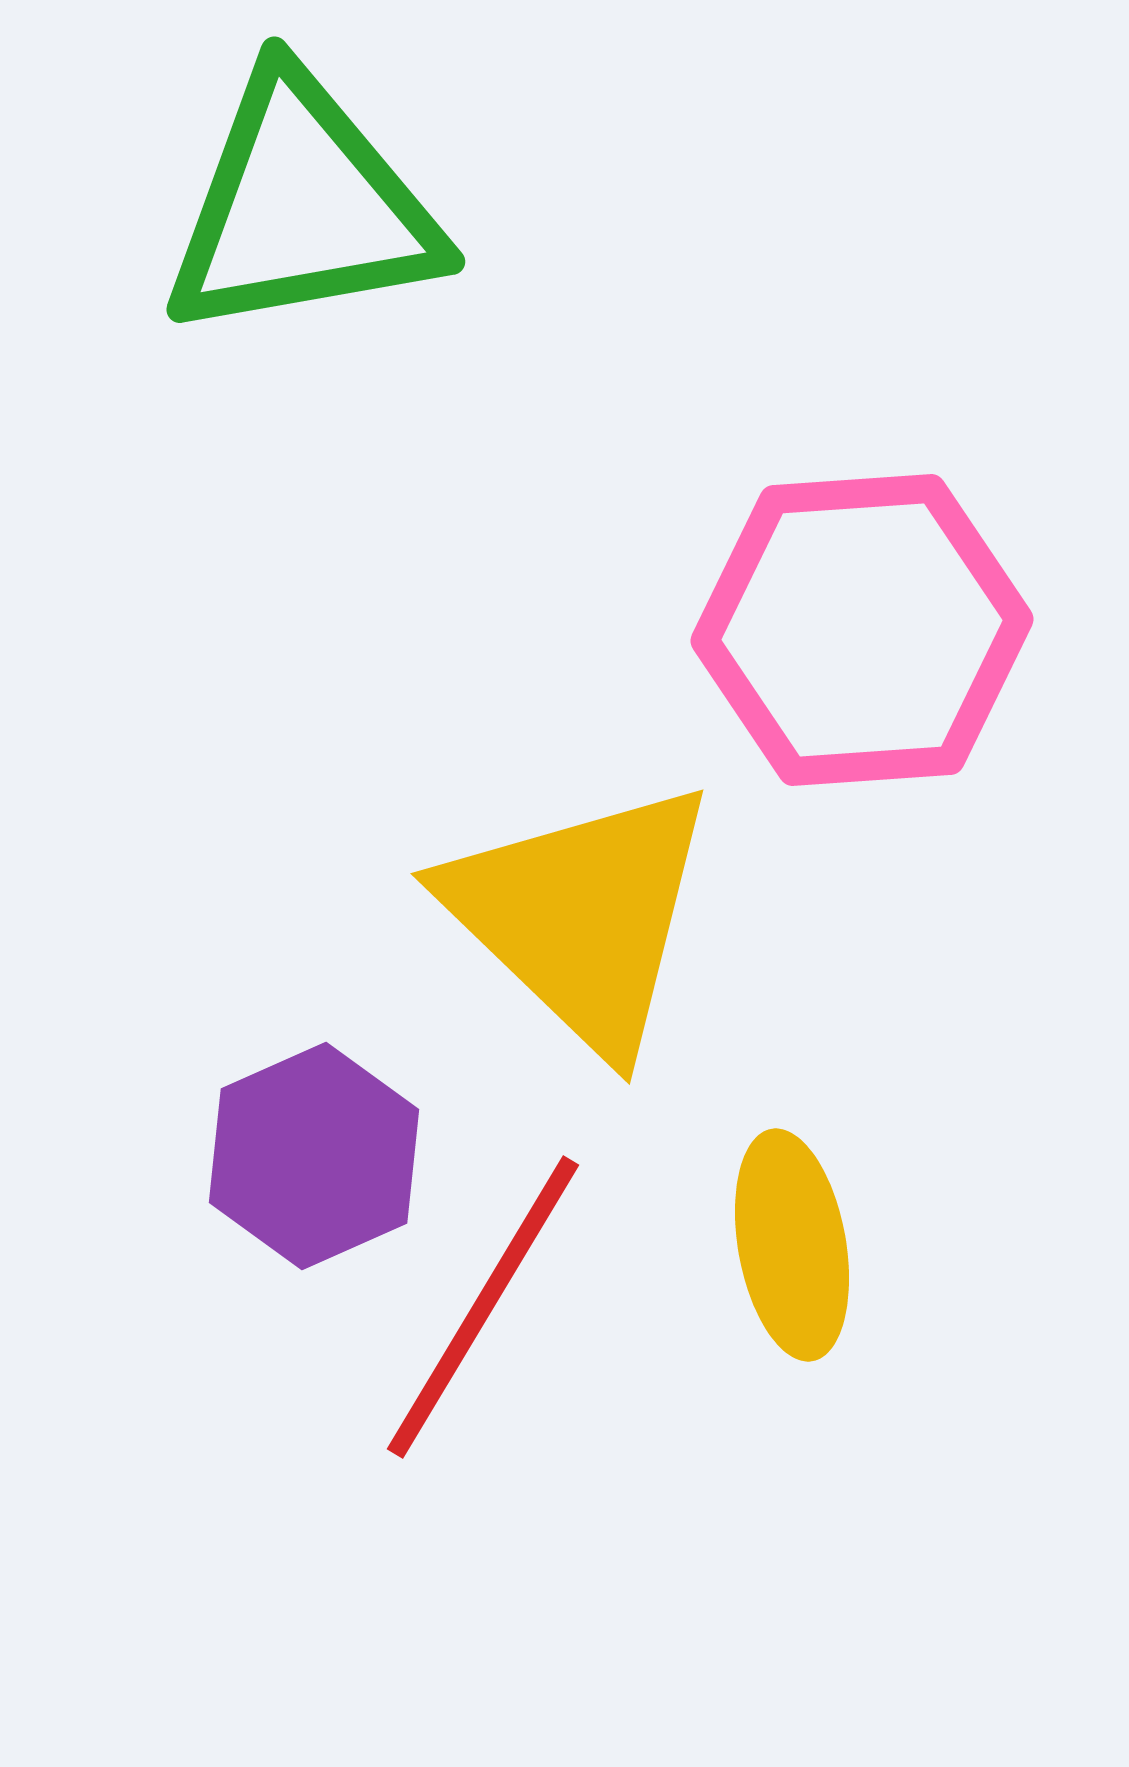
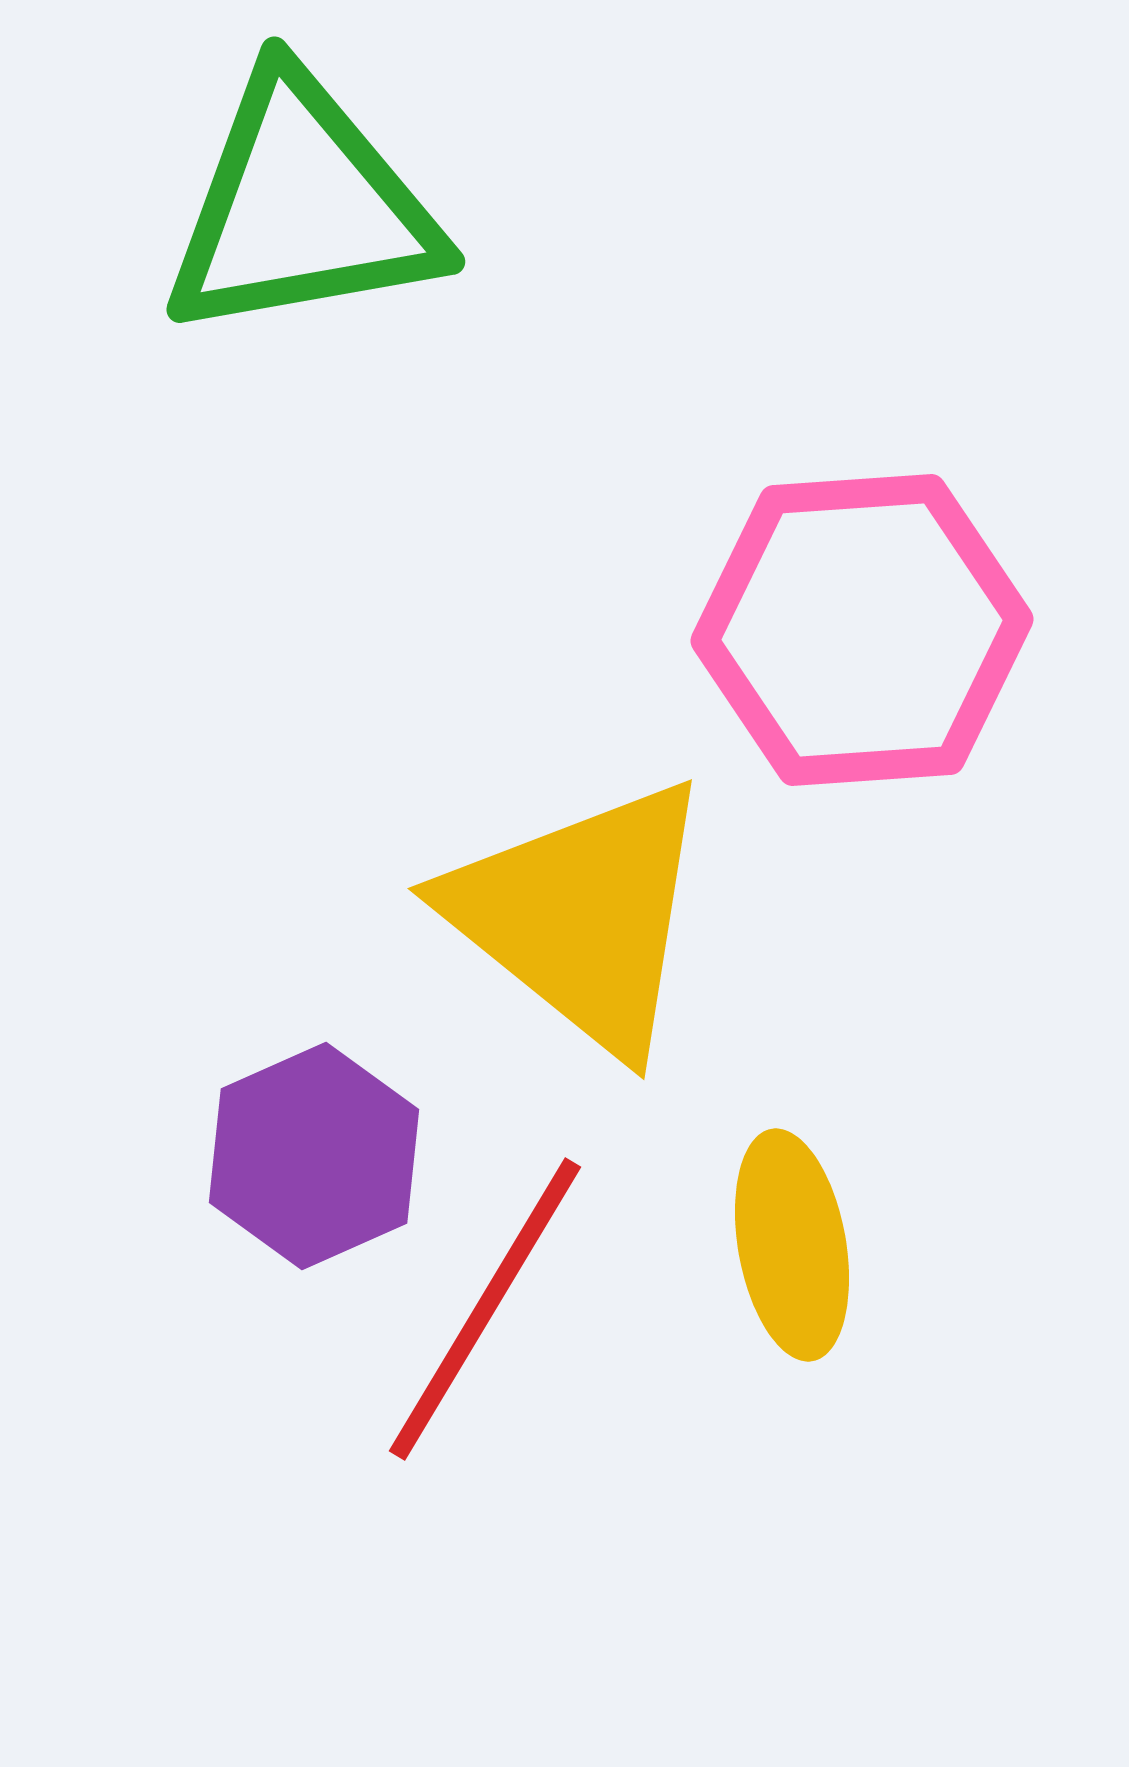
yellow triangle: rotated 5 degrees counterclockwise
red line: moved 2 px right, 2 px down
